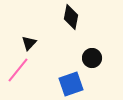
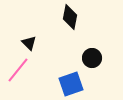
black diamond: moved 1 px left
black triangle: rotated 28 degrees counterclockwise
